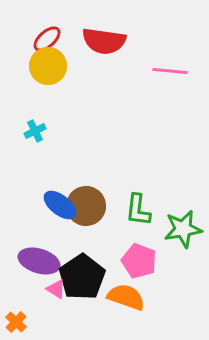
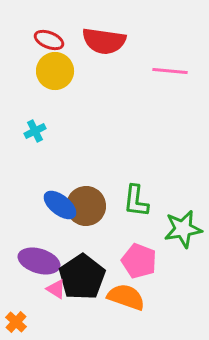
red ellipse: moved 2 px right, 1 px down; rotated 64 degrees clockwise
yellow circle: moved 7 px right, 5 px down
green L-shape: moved 2 px left, 9 px up
